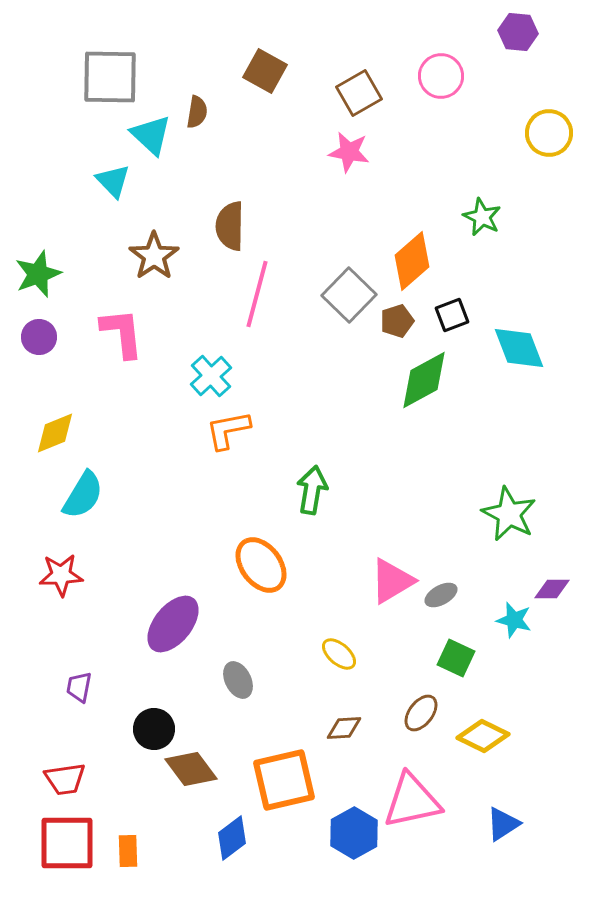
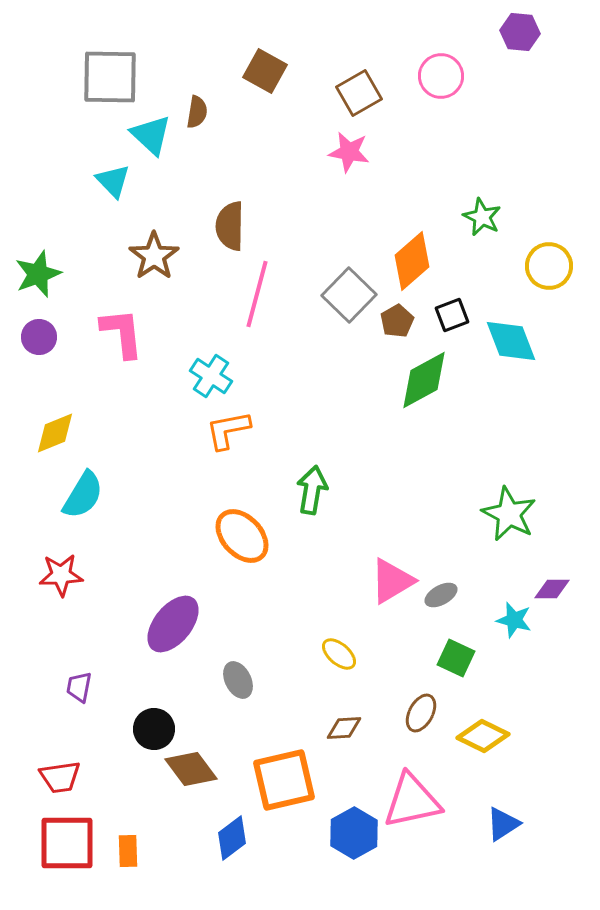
purple hexagon at (518, 32): moved 2 px right
yellow circle at (549, 133): moved 133 px down
brown pentagon at (397, 321): rotated 12 degrees counterclockwise
cyan diamond at (519, 348): moved 8 px left, 7 px up
cyan cross at (211, 376): rotated 15 degrees counterclockwise
orange ellipse at (261, 565): moved 19 px left, 29 px up; rotated 6 degrees counterclockwise
brown ellipse at (421, 713): rotated 9 degrees counterclockwise
red trapezoid at (65, 779): moved 5 px left, 2 px up
